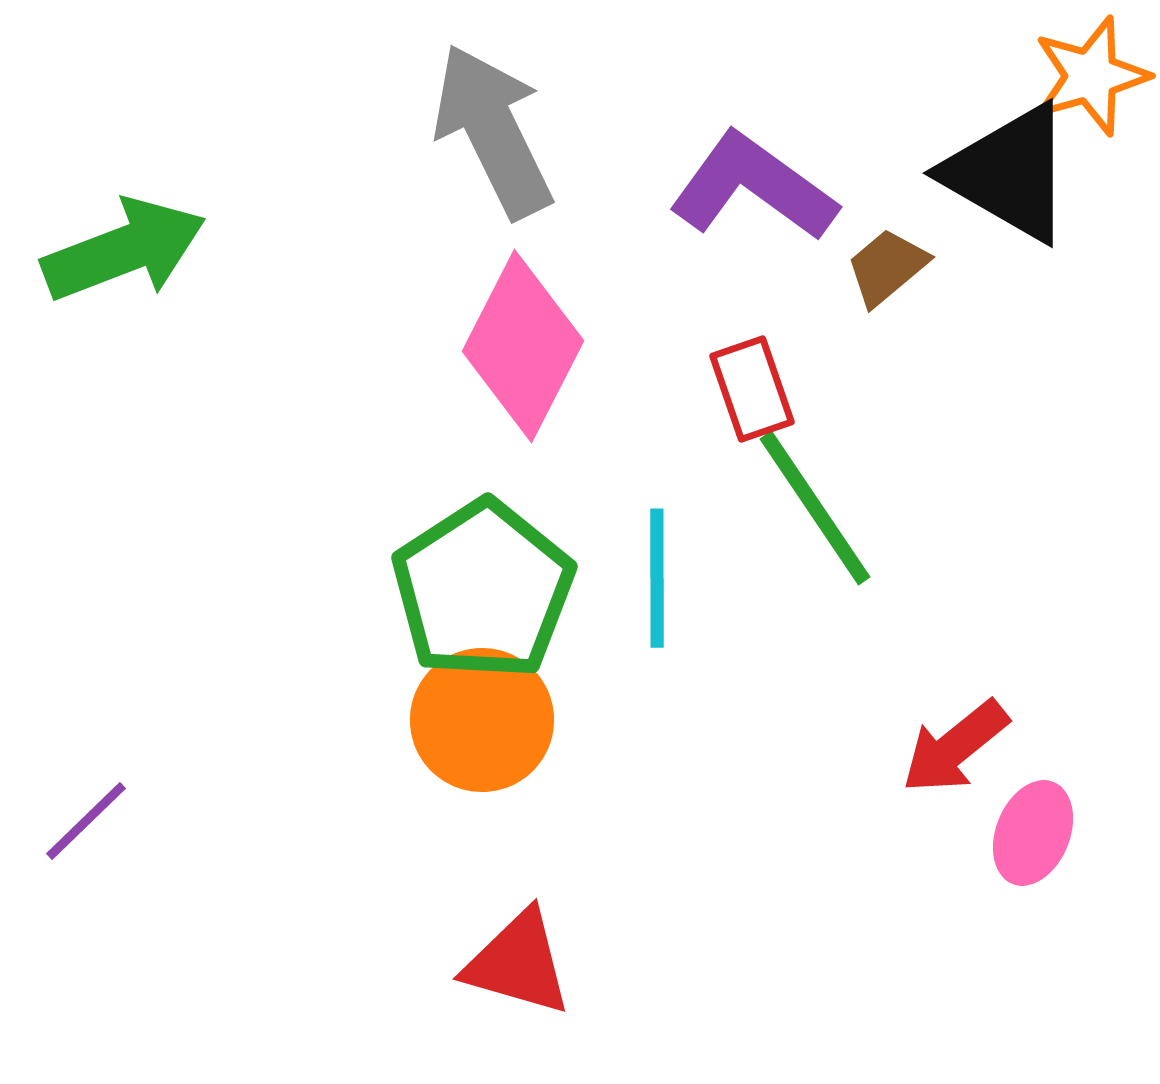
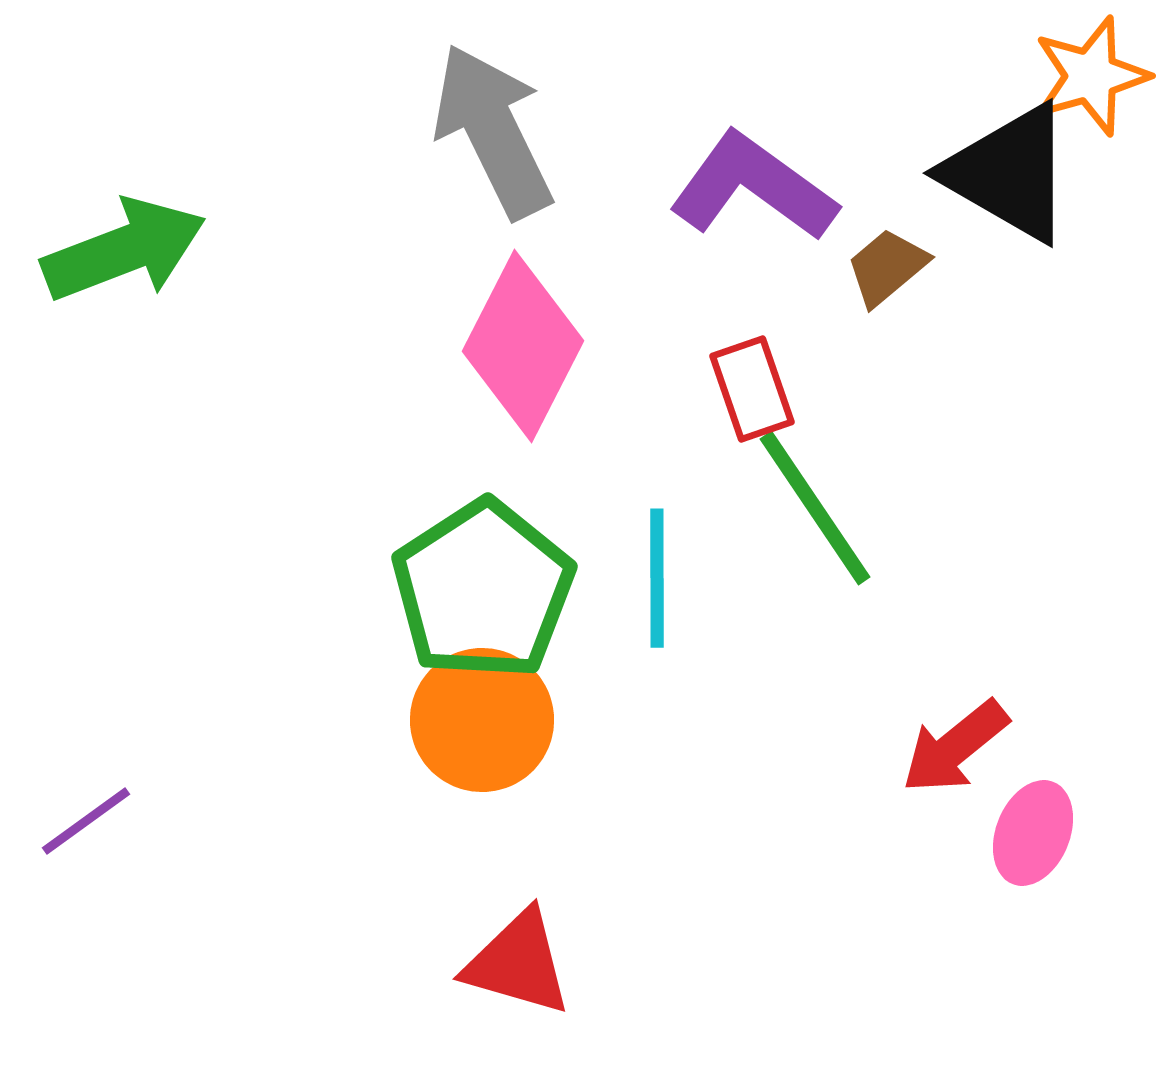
purple line: rotated 8 degrees clockwise
